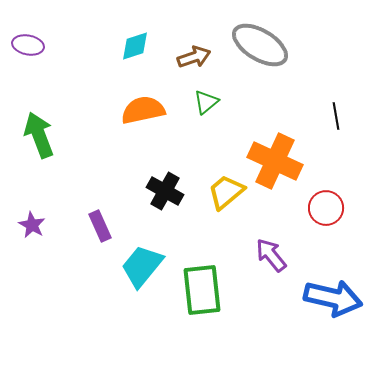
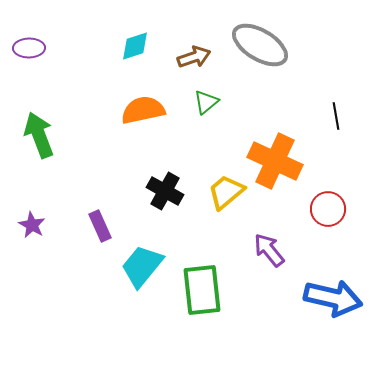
purple ellipse: moved 1 px right, 3 px down; rotated 12 degrees counterclockwise
red circle: moved 2 px right, 1 px down
purple arrow: moved 2 px left, 5 px up
